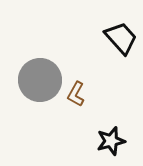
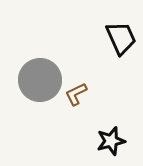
black trapezoid: rotated 18 degrees clockwise
brown L-shape: rotated 35 degrees clockwise
